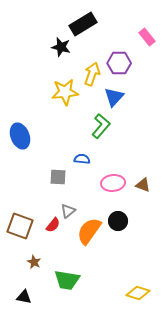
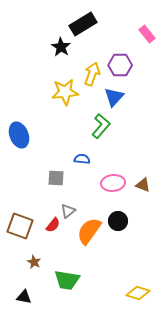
pink rectangle: moved 3 px up
black star: rotated 18 degrees clockwise
purple hexagon: moved 1 px right, 2 px down
blue ellipse: moved 1 px left, 1 px up
gray square: moved 2 px left, 1 px down
